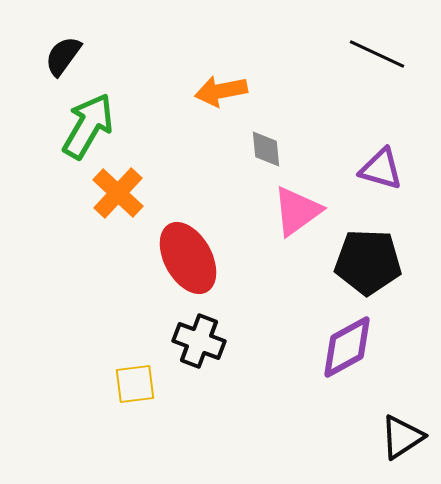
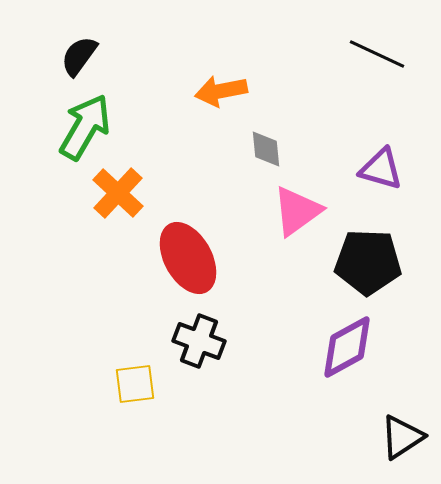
black semicircle: moved 16 px right
green arrow: moved 3 px left, 1 px down
